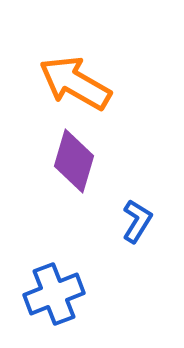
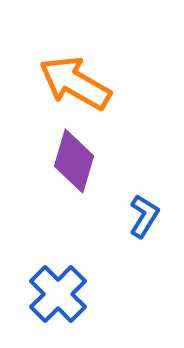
blue L-shape: moved 7 px right, 5 px up
blue cross: moved 4 px right; rotated 24 degrees counterclockwise
